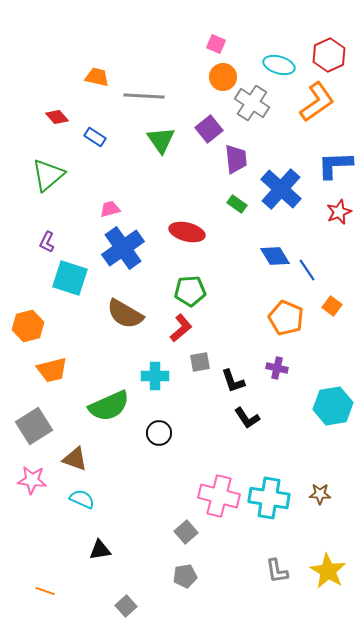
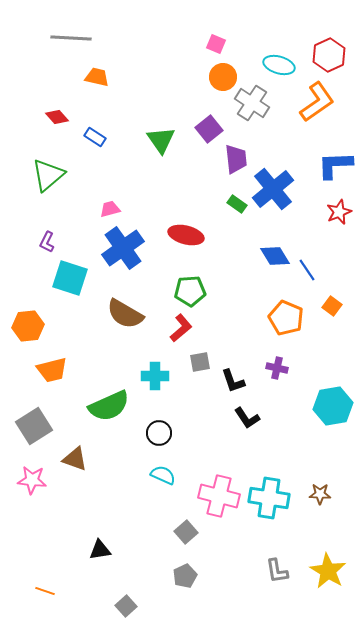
gray line at (144, 96): moved 73 px left, 58 px up
blue cross at (281, 189): moved 8 px left; rotated 9 degrees clockwise
red ellipse at (187, 232): moved 1 px left, 3 px down
orange hexagon at (28, 326): rotated 8 degrees clockwise
cyan semicircle at (82, 499): moved 81 px right, 24 px up
gray pentagon at (185, 576): rotated 15 degrees counterclockwise
